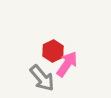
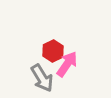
gray arrow: rotated 8 degrees clockwise
